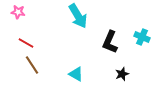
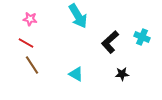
pink star: moved 12 px right, 7 px down
black L-shape: rotated 25 degrees clockwise
black star: rotated 16 degrees clockwise
